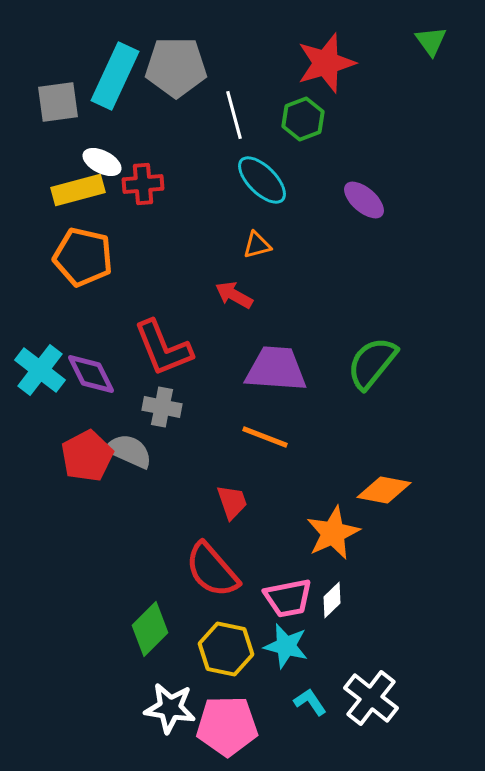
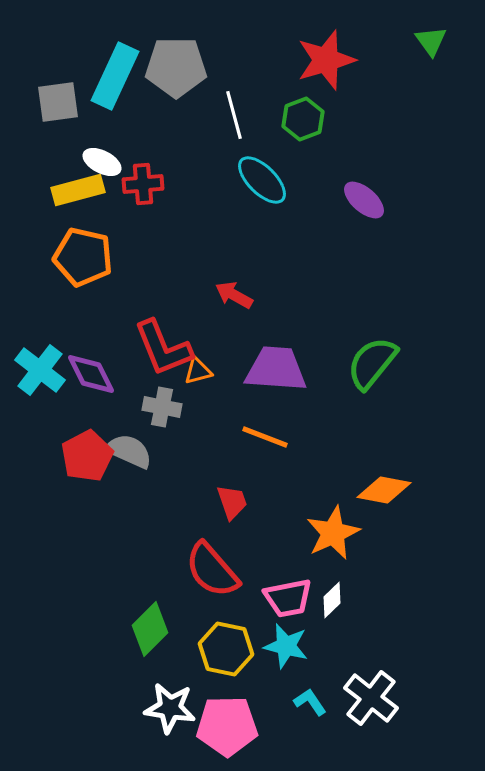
red star: moved 3 px up
orange triangle: moved 59 px left, 126 px down
